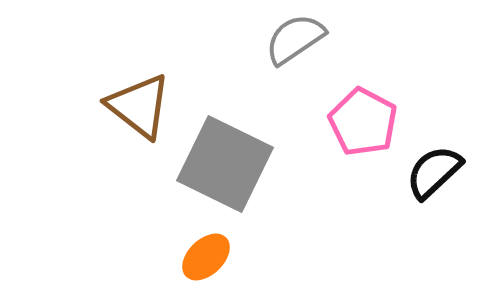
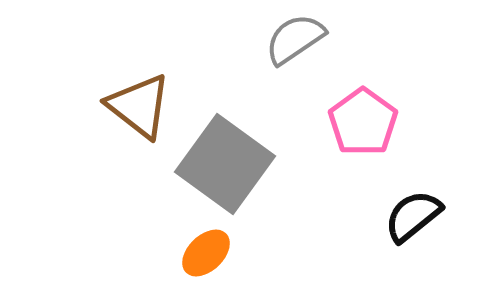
pink pentagon: rotated 8 degrees clockwise
gray square: rotated 10 degrees clockwise
black semicircle: moved 21 px left, 44 px down; rotated 4 degrees clockwise
orange ellipse: moved 4 px up
